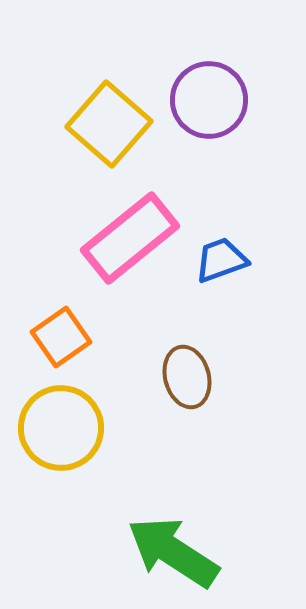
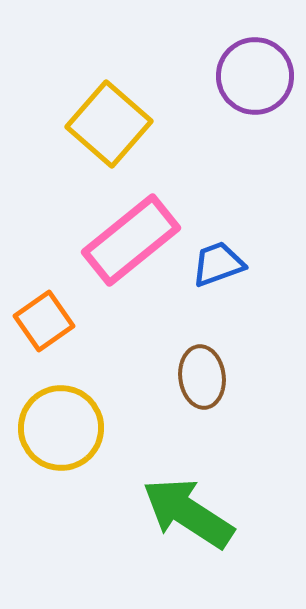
purple circle: moved 46 px right, 24 px up
pink rectangle: moved 1 px right, 2 px down
blue trapezoid: moved 3 px left, 4 px down
orange square: moved 17 px left, 16 px up
brown ellipse: moved 15 px right; rotated 8 degrees clockwise
green arrow: moved 15 px right, 39 px up
